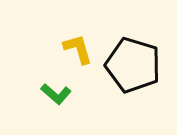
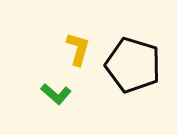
yellow L-shape: rotated 32 degrees clockwise
